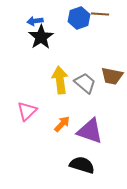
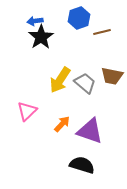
brown line: moved 2 px right, 18 px down; rotated 18 degrees counterclockwise
yellow arrow: rotated 140 degrees counterclockwise
